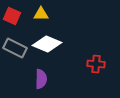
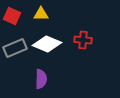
gray rectangle: rotated 50 degrees counterclockwise
red cross: moved 13 px left, 24 px up
